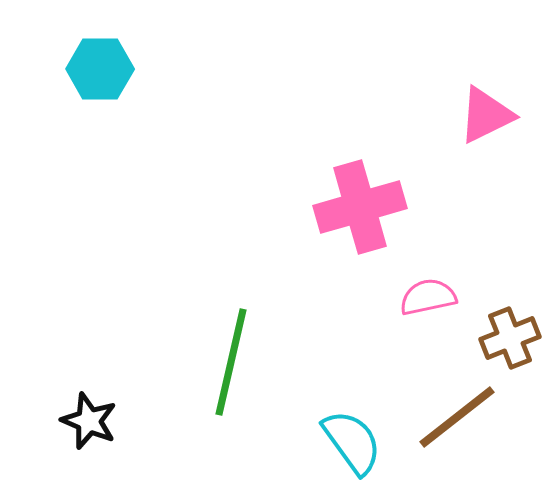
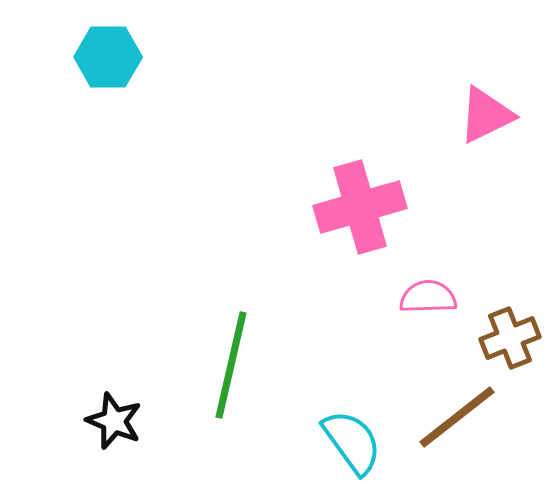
cyan hexagon: moved 8 px right, 12 px up
pink semicircle: rotated 10 degrees clockwise
green line: moved 3 px down
black star: moved 25 px right
